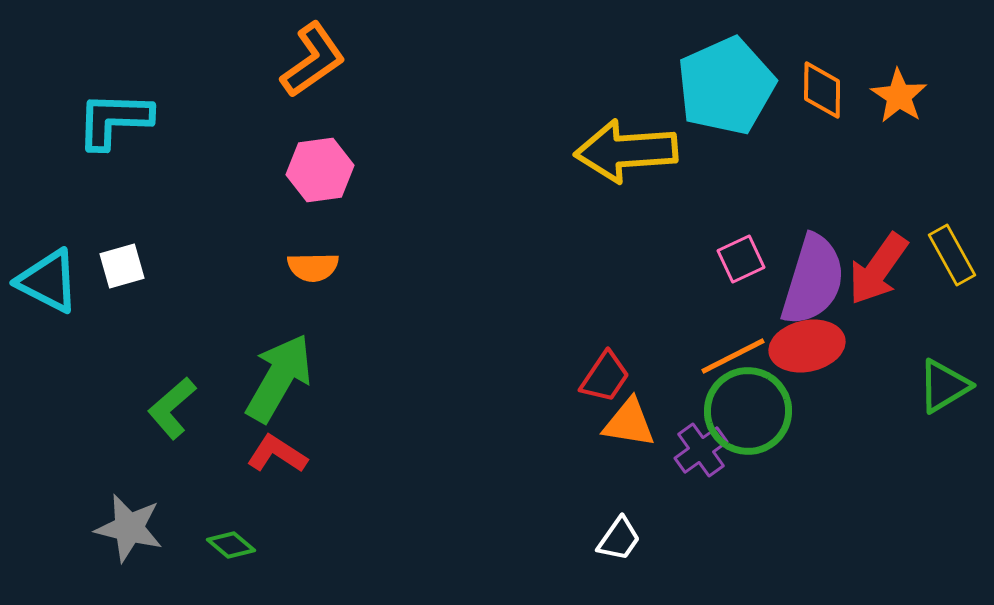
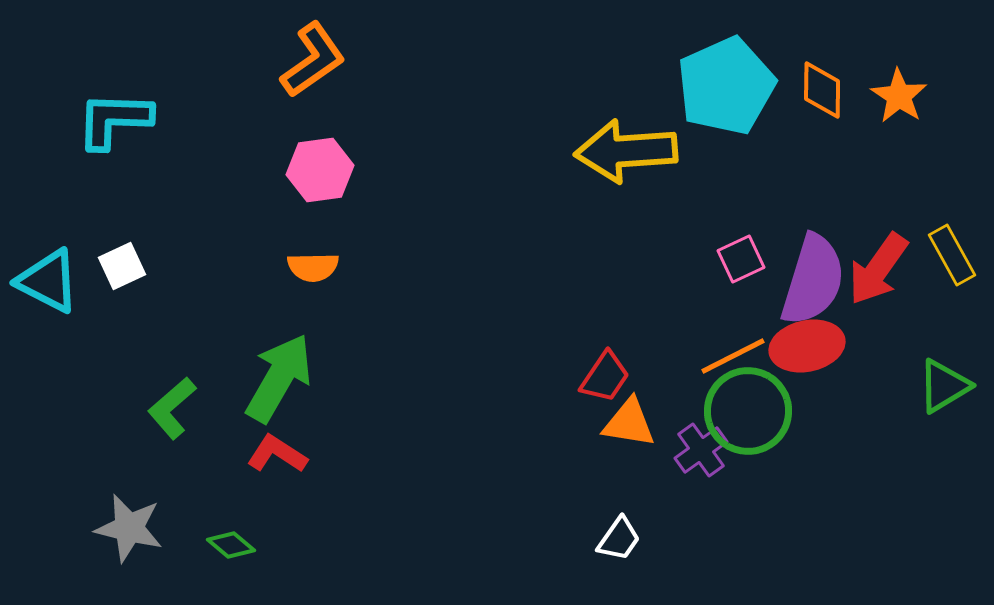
white square: rotated 9 degrees counterclockwise
